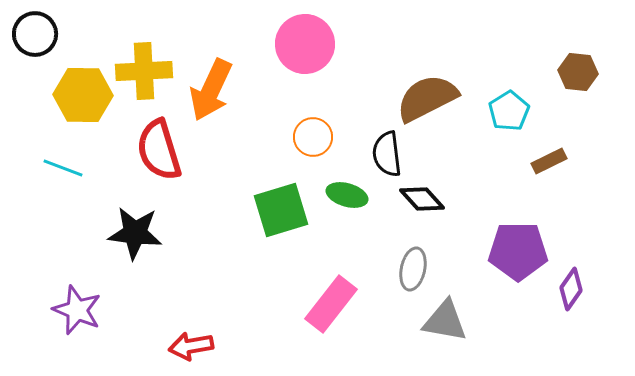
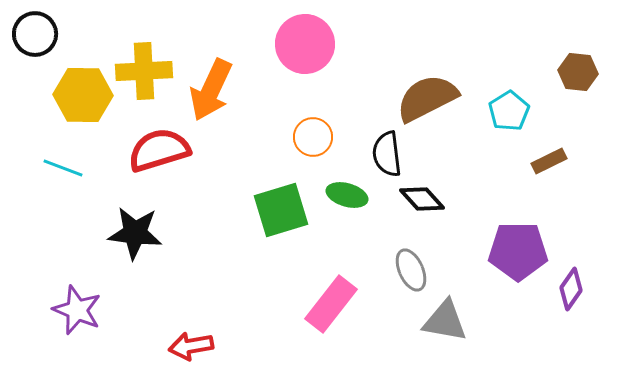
red semicircle: rotated 90 degrees clockwise
gray ellipse: moved 2 px left, 1 px down; rotated 36 degrees counterclockwise
